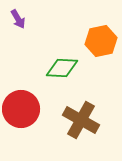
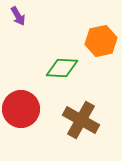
purple arrow: moved 3 px up
